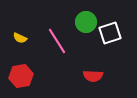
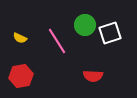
green circle: moved 1 px left, 3 px down
